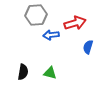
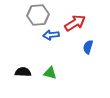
gray hexagon: moved 2 px right
red arrow: rotated 15 degrees counterclockwise
black semicircle: rotated 98 degrees counterclockwise
